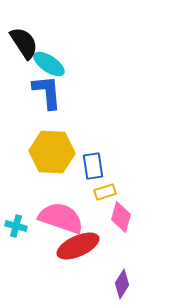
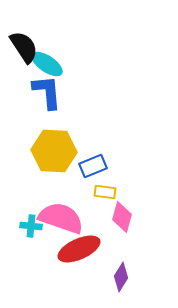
black semicircle: moved 4 px down
cyan ellipse: moved 2 px left
yellow hexagon: moved 2 px right, 1 px up
blue rectangle: rotated 76 degrees clockwise
yellow rectangle: rotated 25 degrees clockwise
pink diamond: moved 1 px right
cyan cross: moved 15 px right; rotated 10 degrees counterclockwise
red ellipse: moved 1 px right, 3 px down
purple diamond: moved 1 px left, 7 px up
